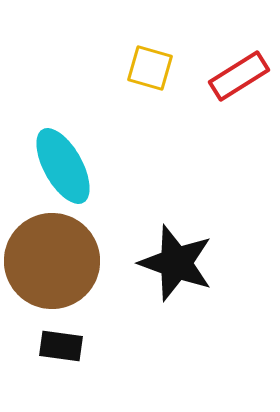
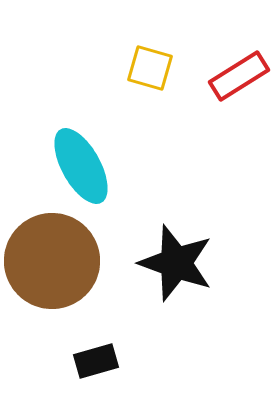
cyan ellipse: moved 18 px right
black rectangle: moved 35 px right, 15 px down; rotated 24 degrees counterclockwise
